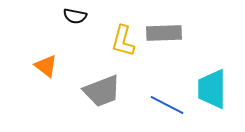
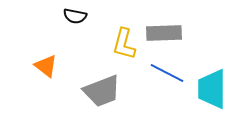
yellow L-shape: moved 1 px right, 3 px down
blue line: moved 32 px up
